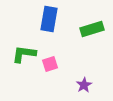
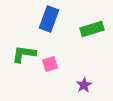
blue rectangle: rotated 10 degrees clockwise
